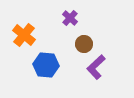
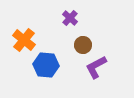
orange cross: moved 5 px down
brown circle: moved 1 px left, 1 px down
purple L-shape: rotated 15 degrees clockwise
